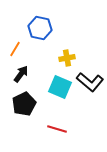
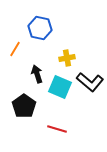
black arrow: moved 16 px right; rotated 54 degrees counterclockwise
black pentagon: moved 2 px down; rotated 10 degrees counterclockwise
